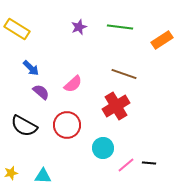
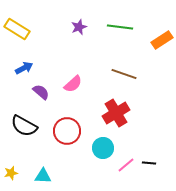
blue arrow: moved 7 px left; rotated 72 degrees counterclockwise
red cross: moved 7 px down
red circle: moved 6 px down
